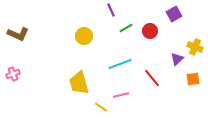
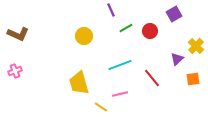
yellow cross: moved 1 px right, 1 px up; rotated 21 degrees clockwise
cyan line: moved 1 px down
pink cross: moved 2 px right, 3 px up
pink line: moved 1 px left, 1 px up
